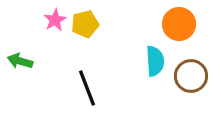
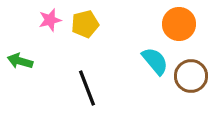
pink star: moved 5 px left; rotated 15 degrees clockwise
cyan semicircle: rotated 36 degrees counterclockwise
